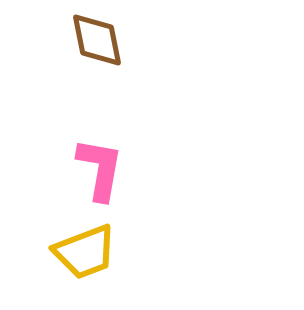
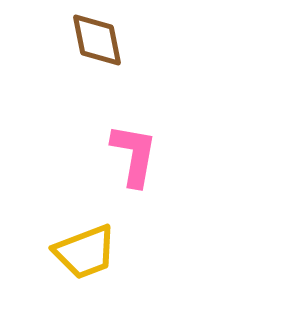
pink L-shape: moved 34 px right, 14 px up
